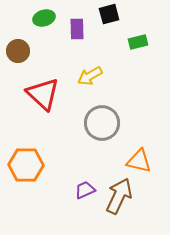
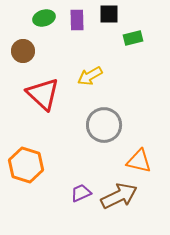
black square: rotated 15 degrees clockwise
purple rectangle: moved 9 px up
green rectangle: moved 5 px left, 4 px up
brown circle: moved 5 px right
gray circle: moved 2 px right, 2 px down
orange hexagon: rotated 16 degrees clockwise
purple trapezoid: moved 4 px left, 3 px down
brown arrow: rotated 39 degrees clockwise
